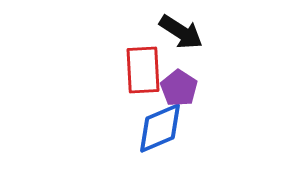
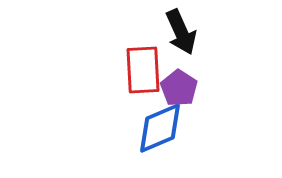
black arrow: rotated 33 degrees clockwise
